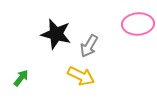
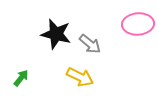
gray arrow: moved 1 px right, 2 px up; rotated 80 degrees counterclockwise
yellow arrow: moved 1 px left, 1 px down
